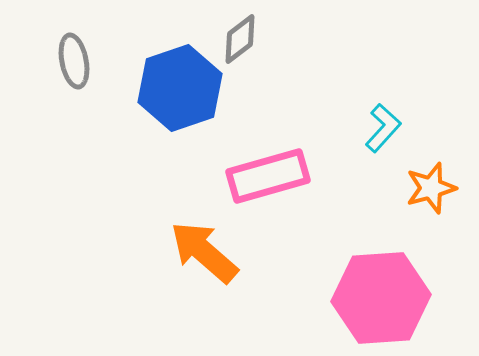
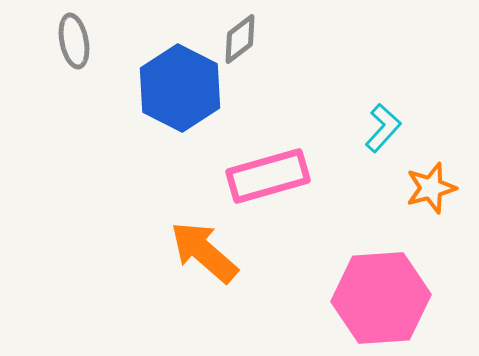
gray ellipse: moved 20 px up
blue hexagon: rotated 14 degrees counterclockwise
